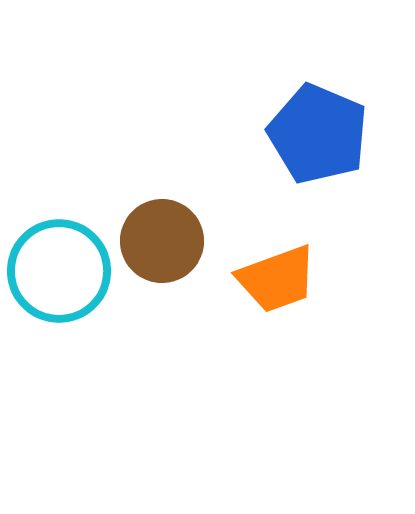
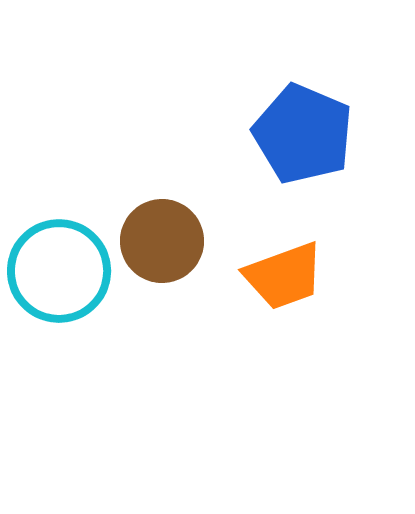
blue pentagon: moved 15 px left
orange trapezoid: moved 7 px right, 3 px up
